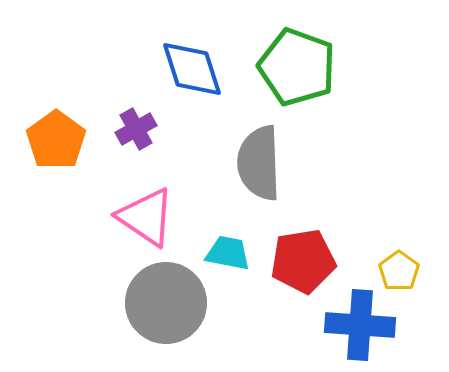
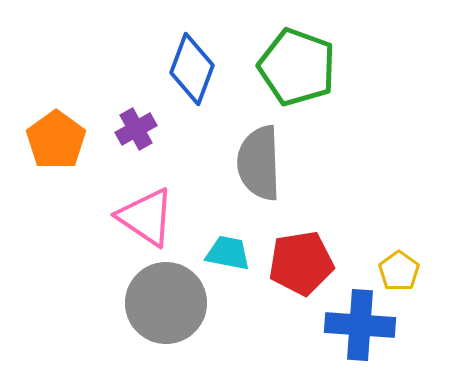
blue diamond: rotated 38 degrees clockwise
red pentagon: moved 2 px left, 2 px down
